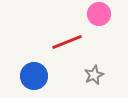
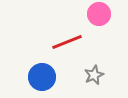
blue circle: moved 8 px right, 1 px down
